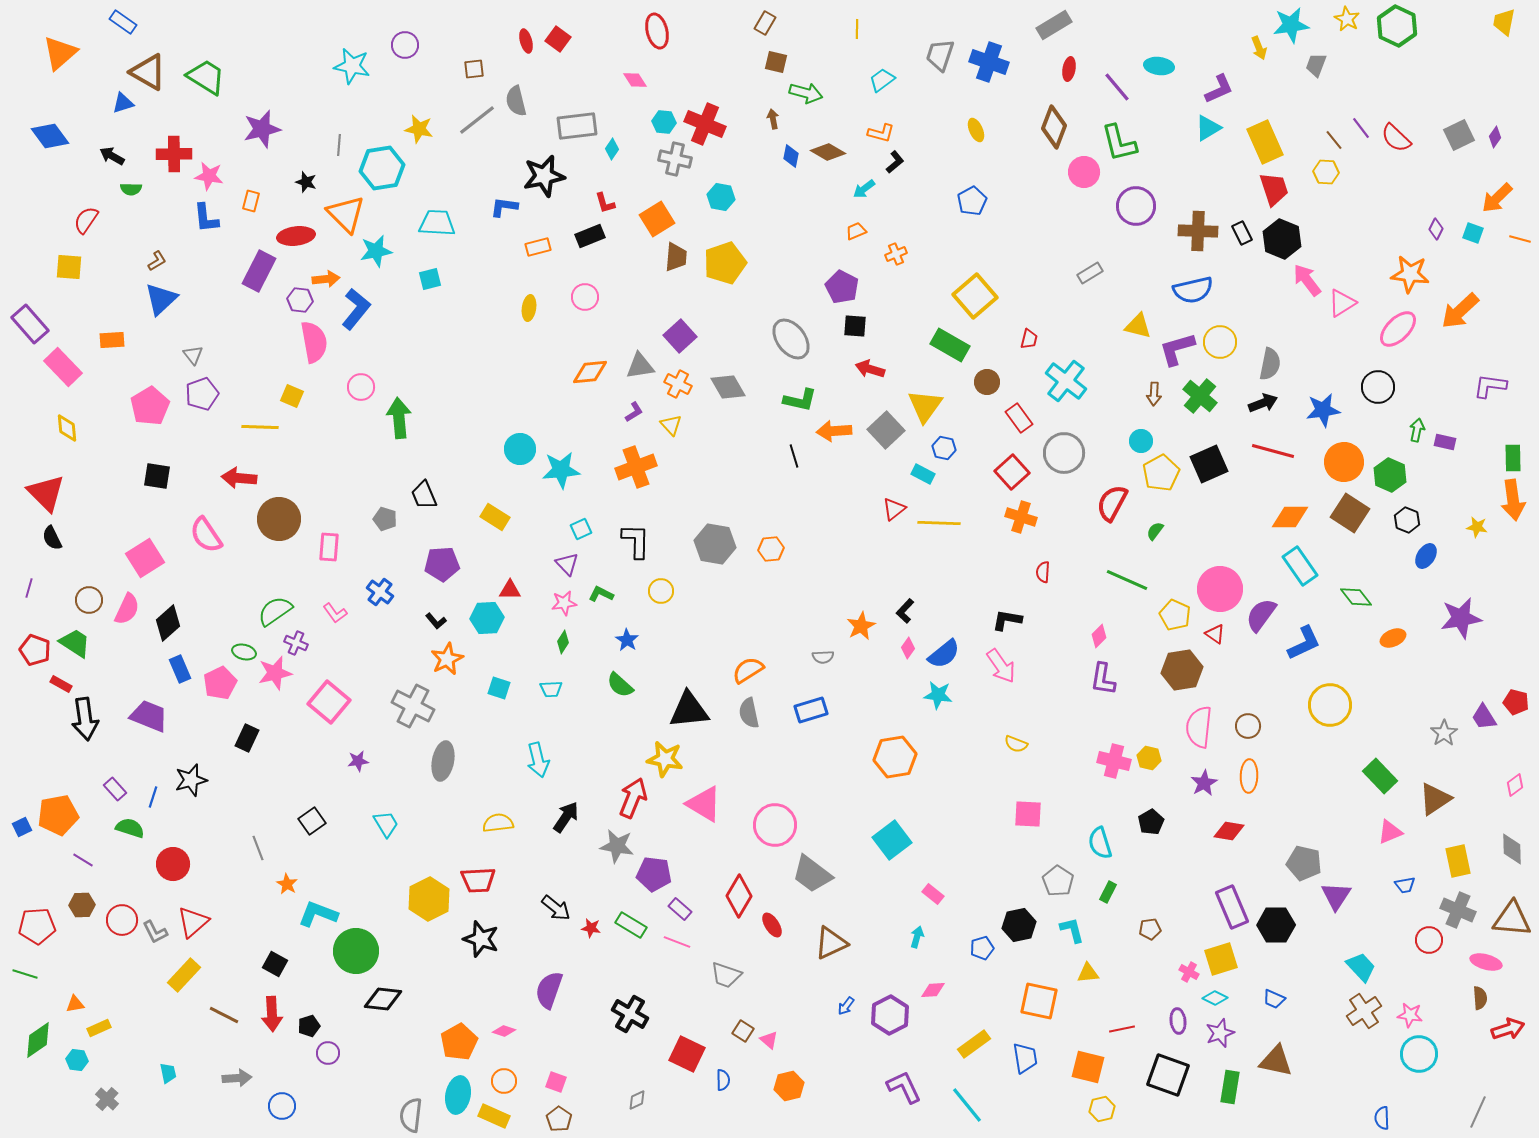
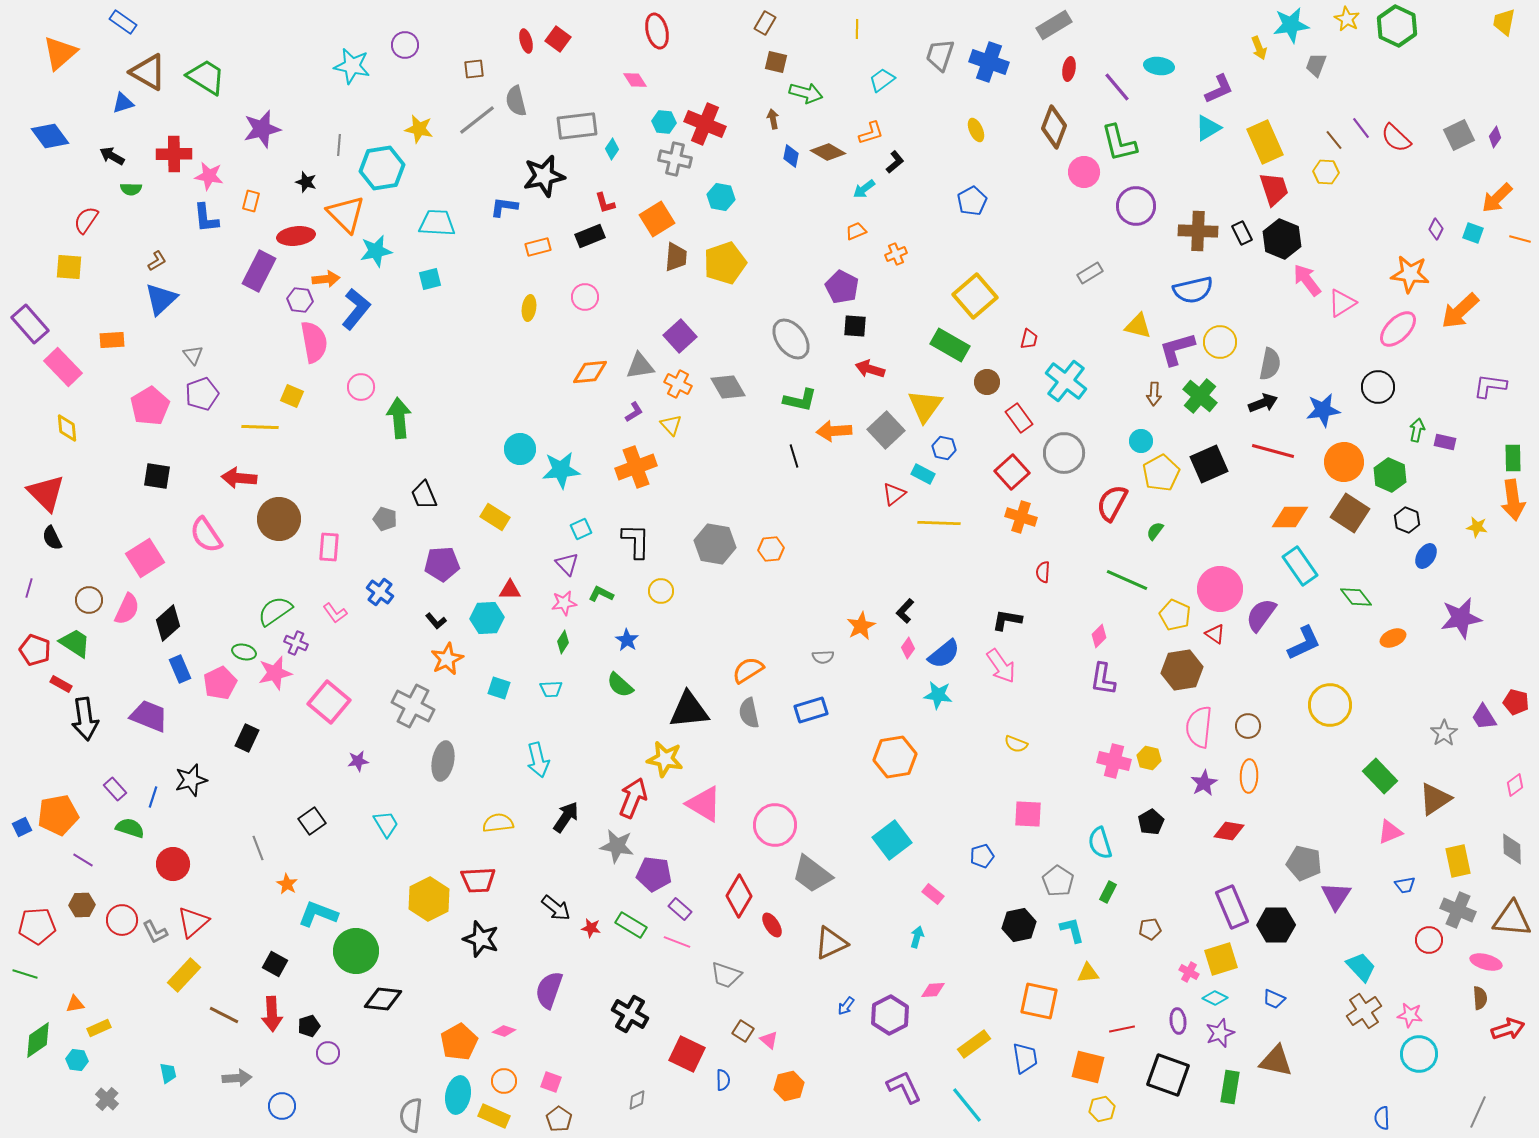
orange L-shape at (881, 133): moved 10 px left; rotated 32 degrees counterclockwise
red triangle at (894, 509): moved 15 px up
blue pentagon at (982, 948): moved 92 px up
pink square at (556, 1082): moved 5 px left
